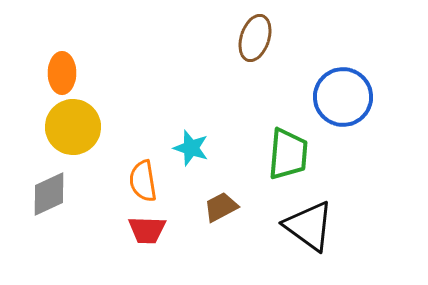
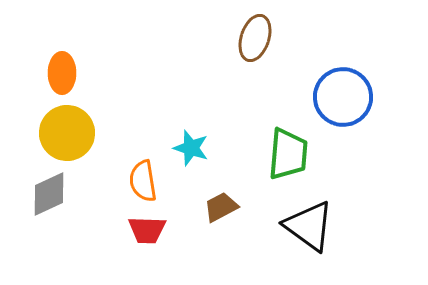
yellow circle: moved 6 px left, 6 px down
